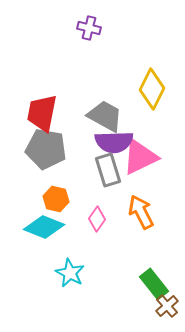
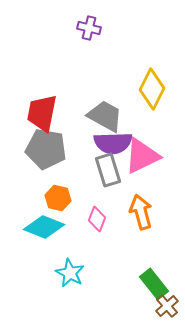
purple semicircle: moved 1 px left, 1 px down
pink triangle: moved 2 px right, 1 px up
orange hexagon: moved 2 px right, 1 px up
orange arrow: rotated 12 degrees clockwise
pink diamond: rotated 15 degrees counterclockwise
